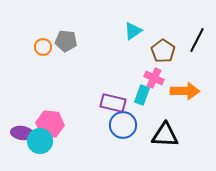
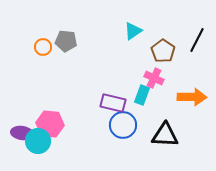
orange arrow: moved 7 px right, 6 px down
cyan circle: moved 2 px left
